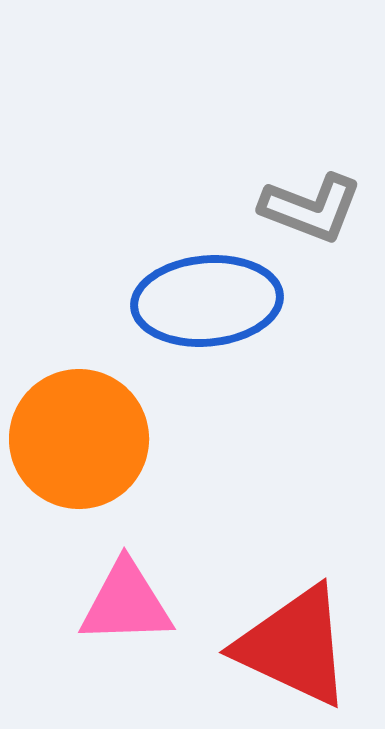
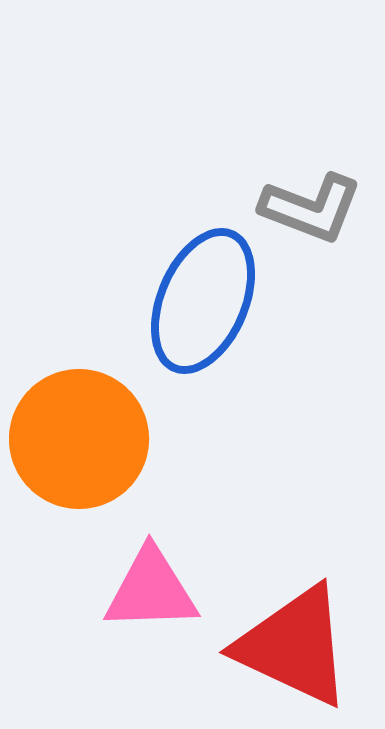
blue ellipse: moved 4 px left; rotated 62 degrees counterclockwise
pink triangle: moved 25 px right, 13 px up
